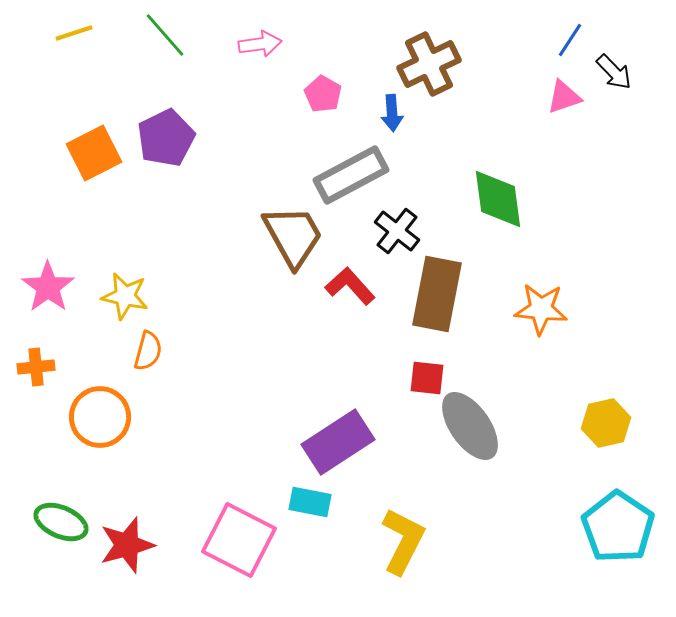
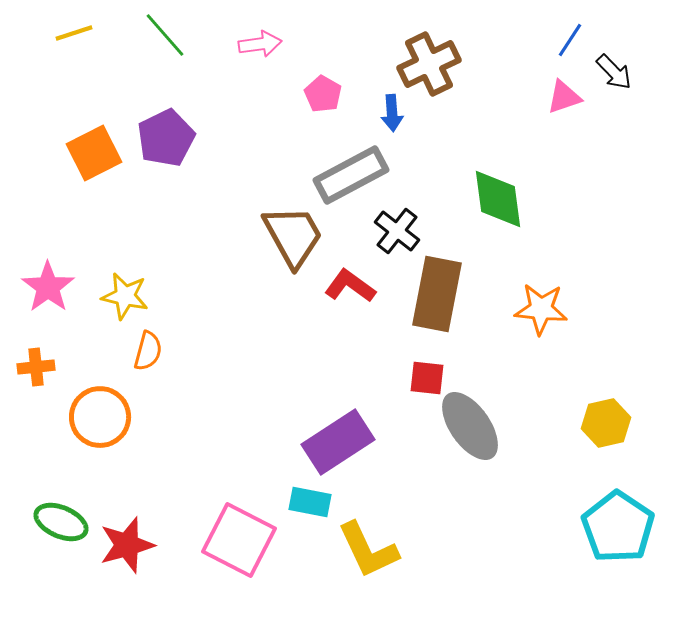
red L-shape: rotated 12 degrees counterclockwise
yellow L-shape: moved 35 px left, 9 px down; rotated 128 degrees clockwise
